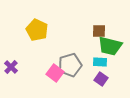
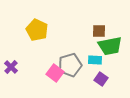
green trapezoid: rotated 25 degrees counterclockwise
cyan rectangle: moved 5 px left, 2 px up
